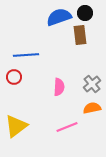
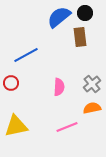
blue semicircle: rotated 20 degrees counterclockwise
brown rectangle: moved 2 px down
blue line: rotated 25 degrees counterclockwise
red circle: moved 3 px left, 6 px down
yellow triangle: rotated 25 degrees clockwise
